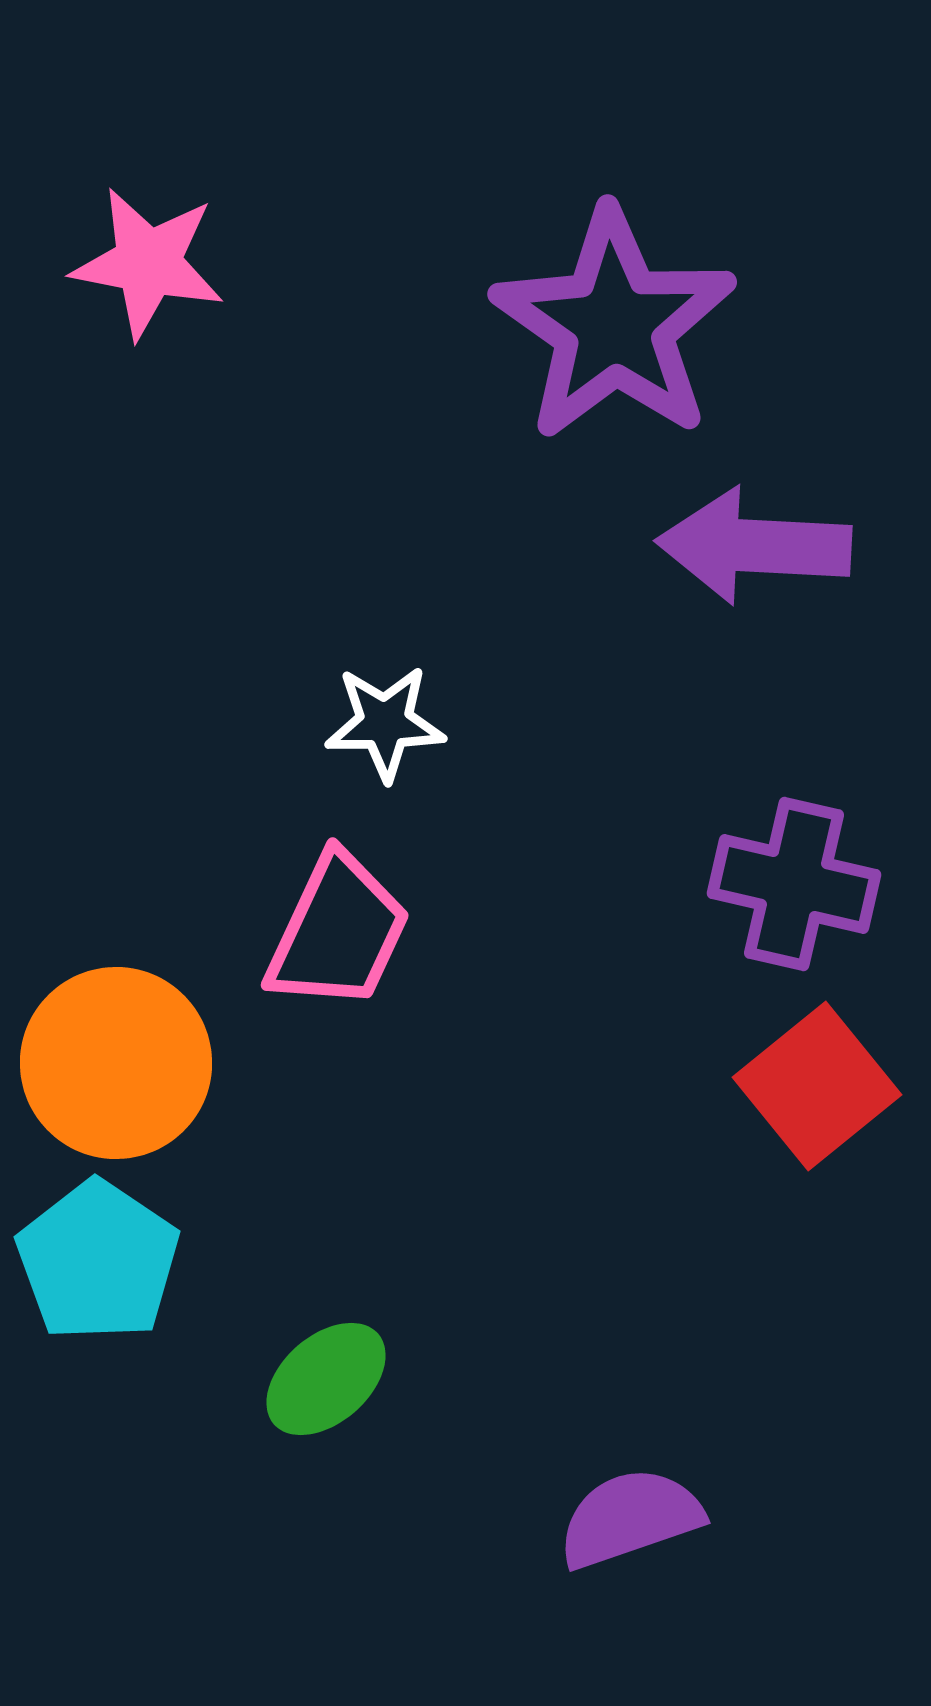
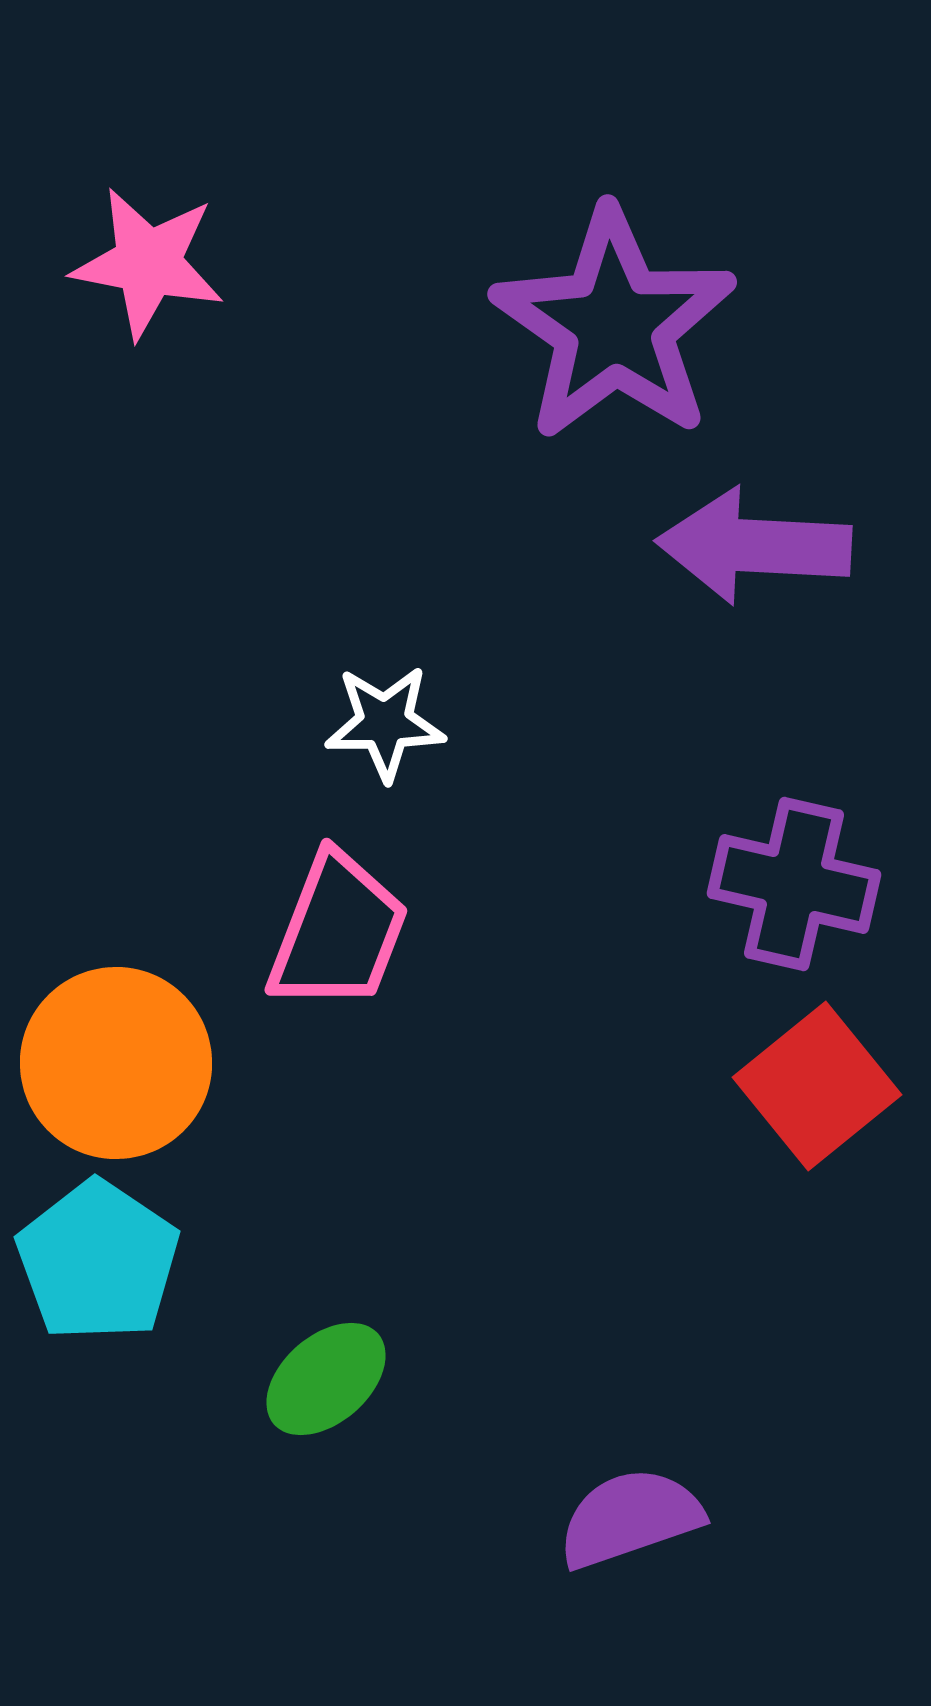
pink trapezoid: rotated 4 degrees counterclockwise
